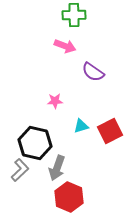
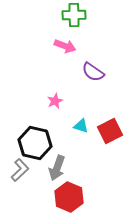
pink star: rotated 21 degrees counterclockwise
cyan triangle: rotated 35 degrees clockwise
